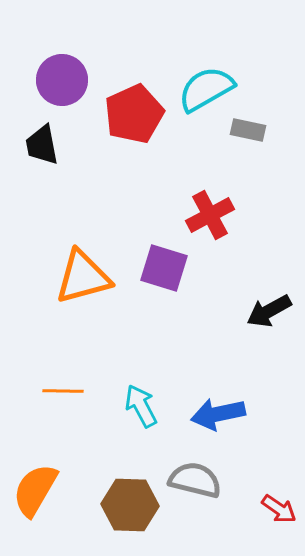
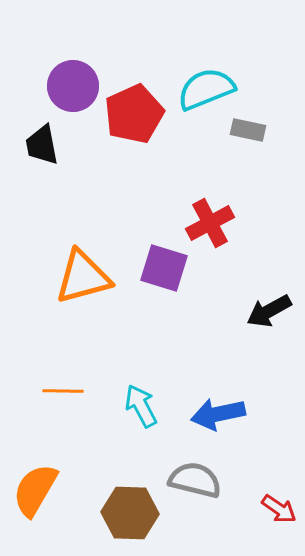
purple circle: moved 11 px right, 6 px down
cyan semicircle: rotated 8 degrees clockwise
red cross: moved 8 px down
brown hexagon: moved 8 px down
